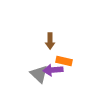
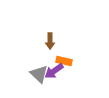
purple arrow: moved 1 px right, 1 px down; rotated 30 degrees counterclockwise
